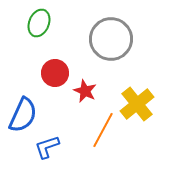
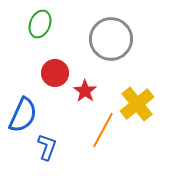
green ellipse: moved 1 px right, 1 px down
red star: rotated 10 degrees clockwise
blue L-shape: rotated 128 degrees clockwise
